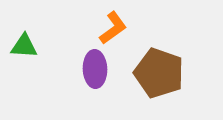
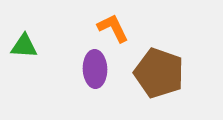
orange L-shape: rotated 80 degrees counterclockwise
